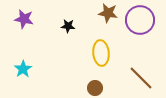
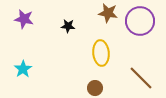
purple circle: moved 1 px down
